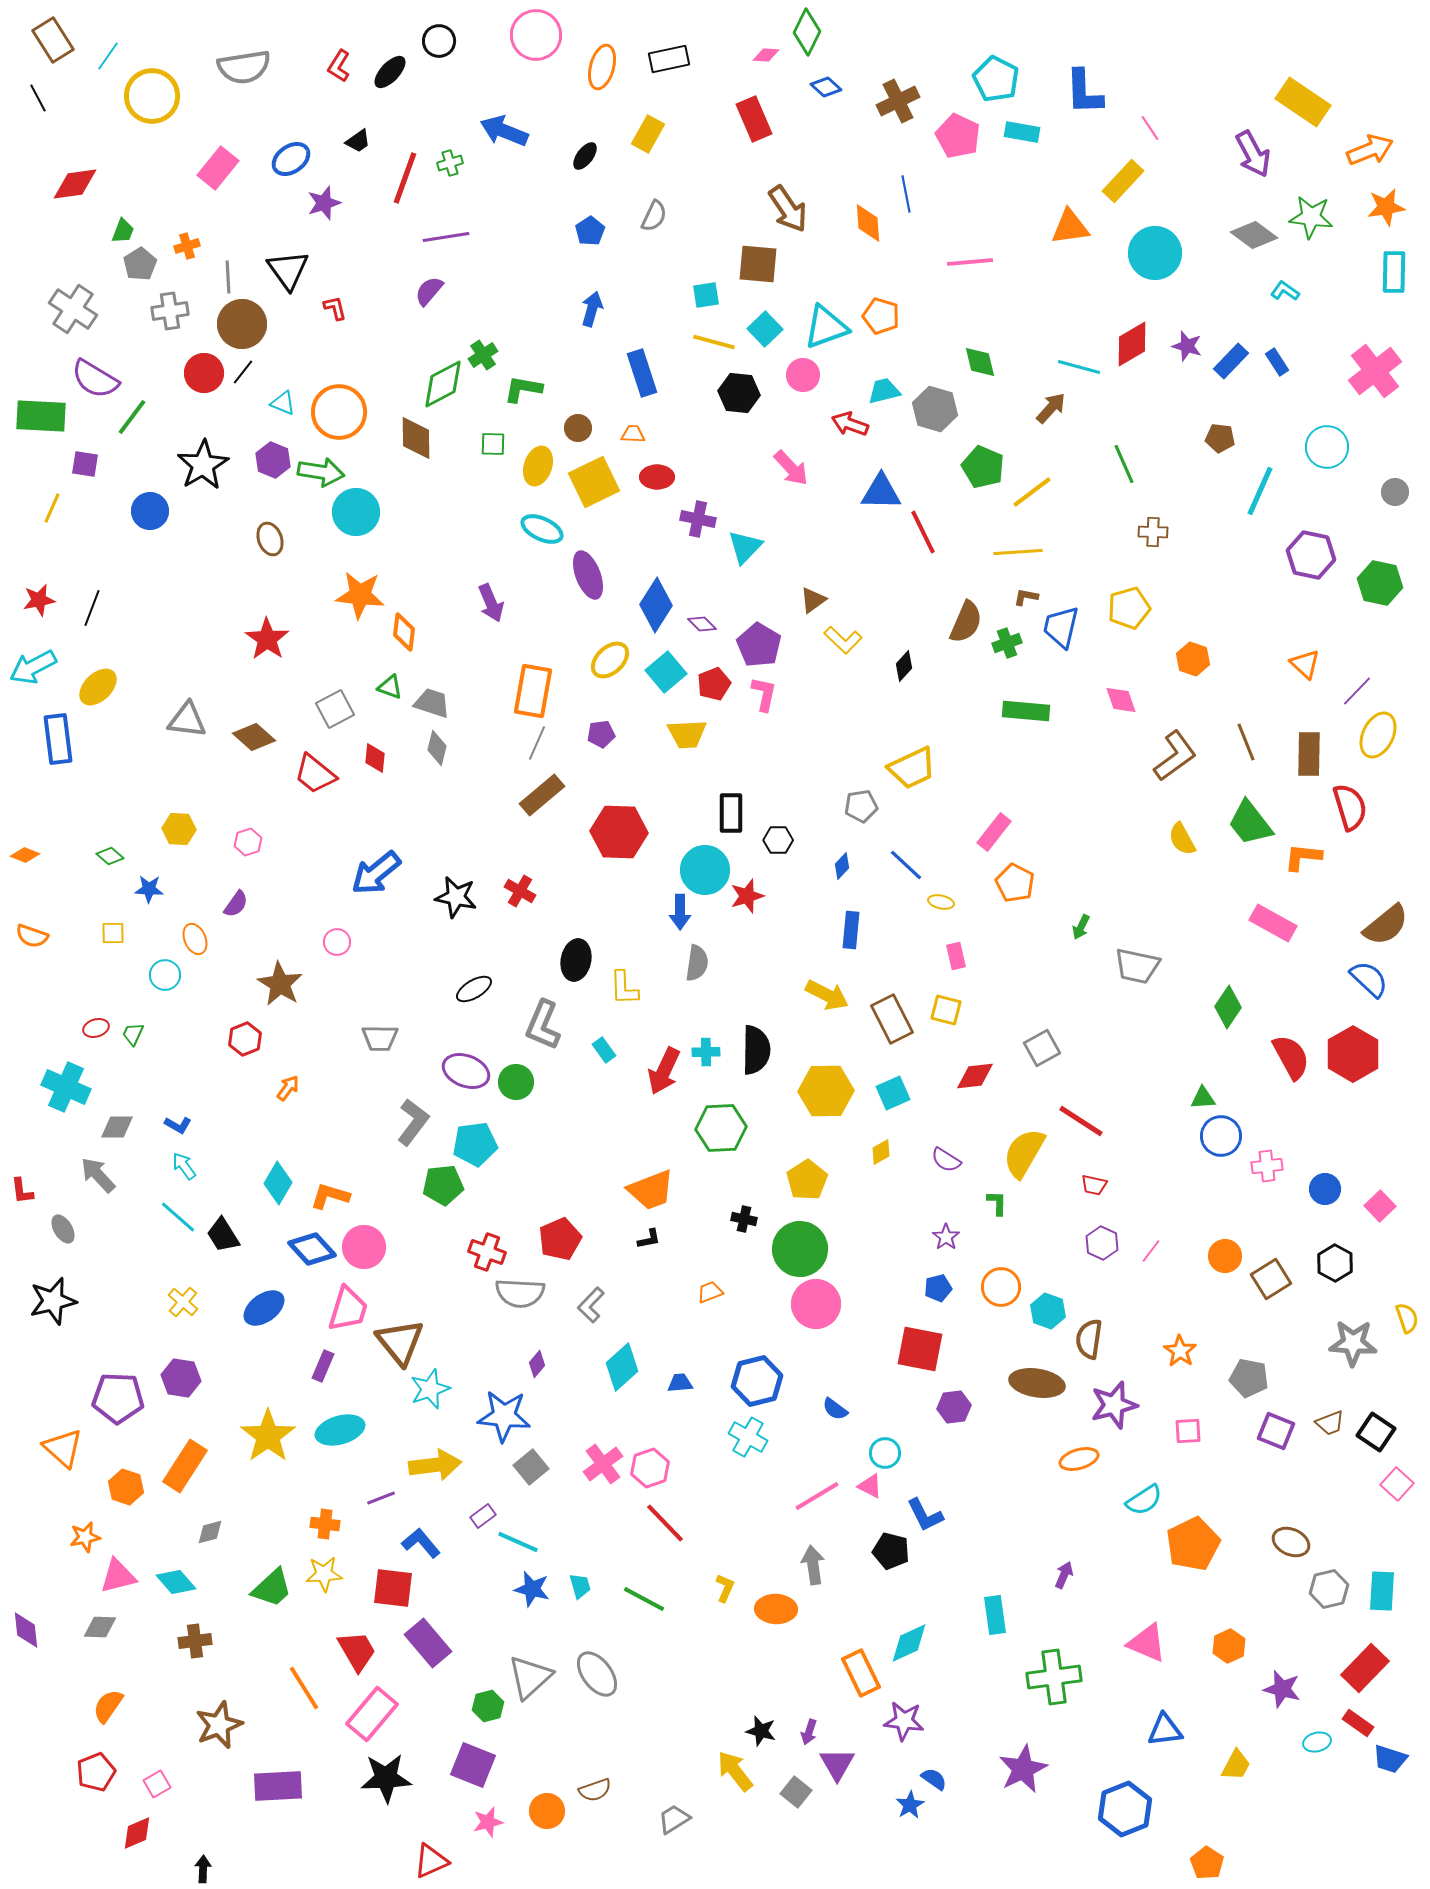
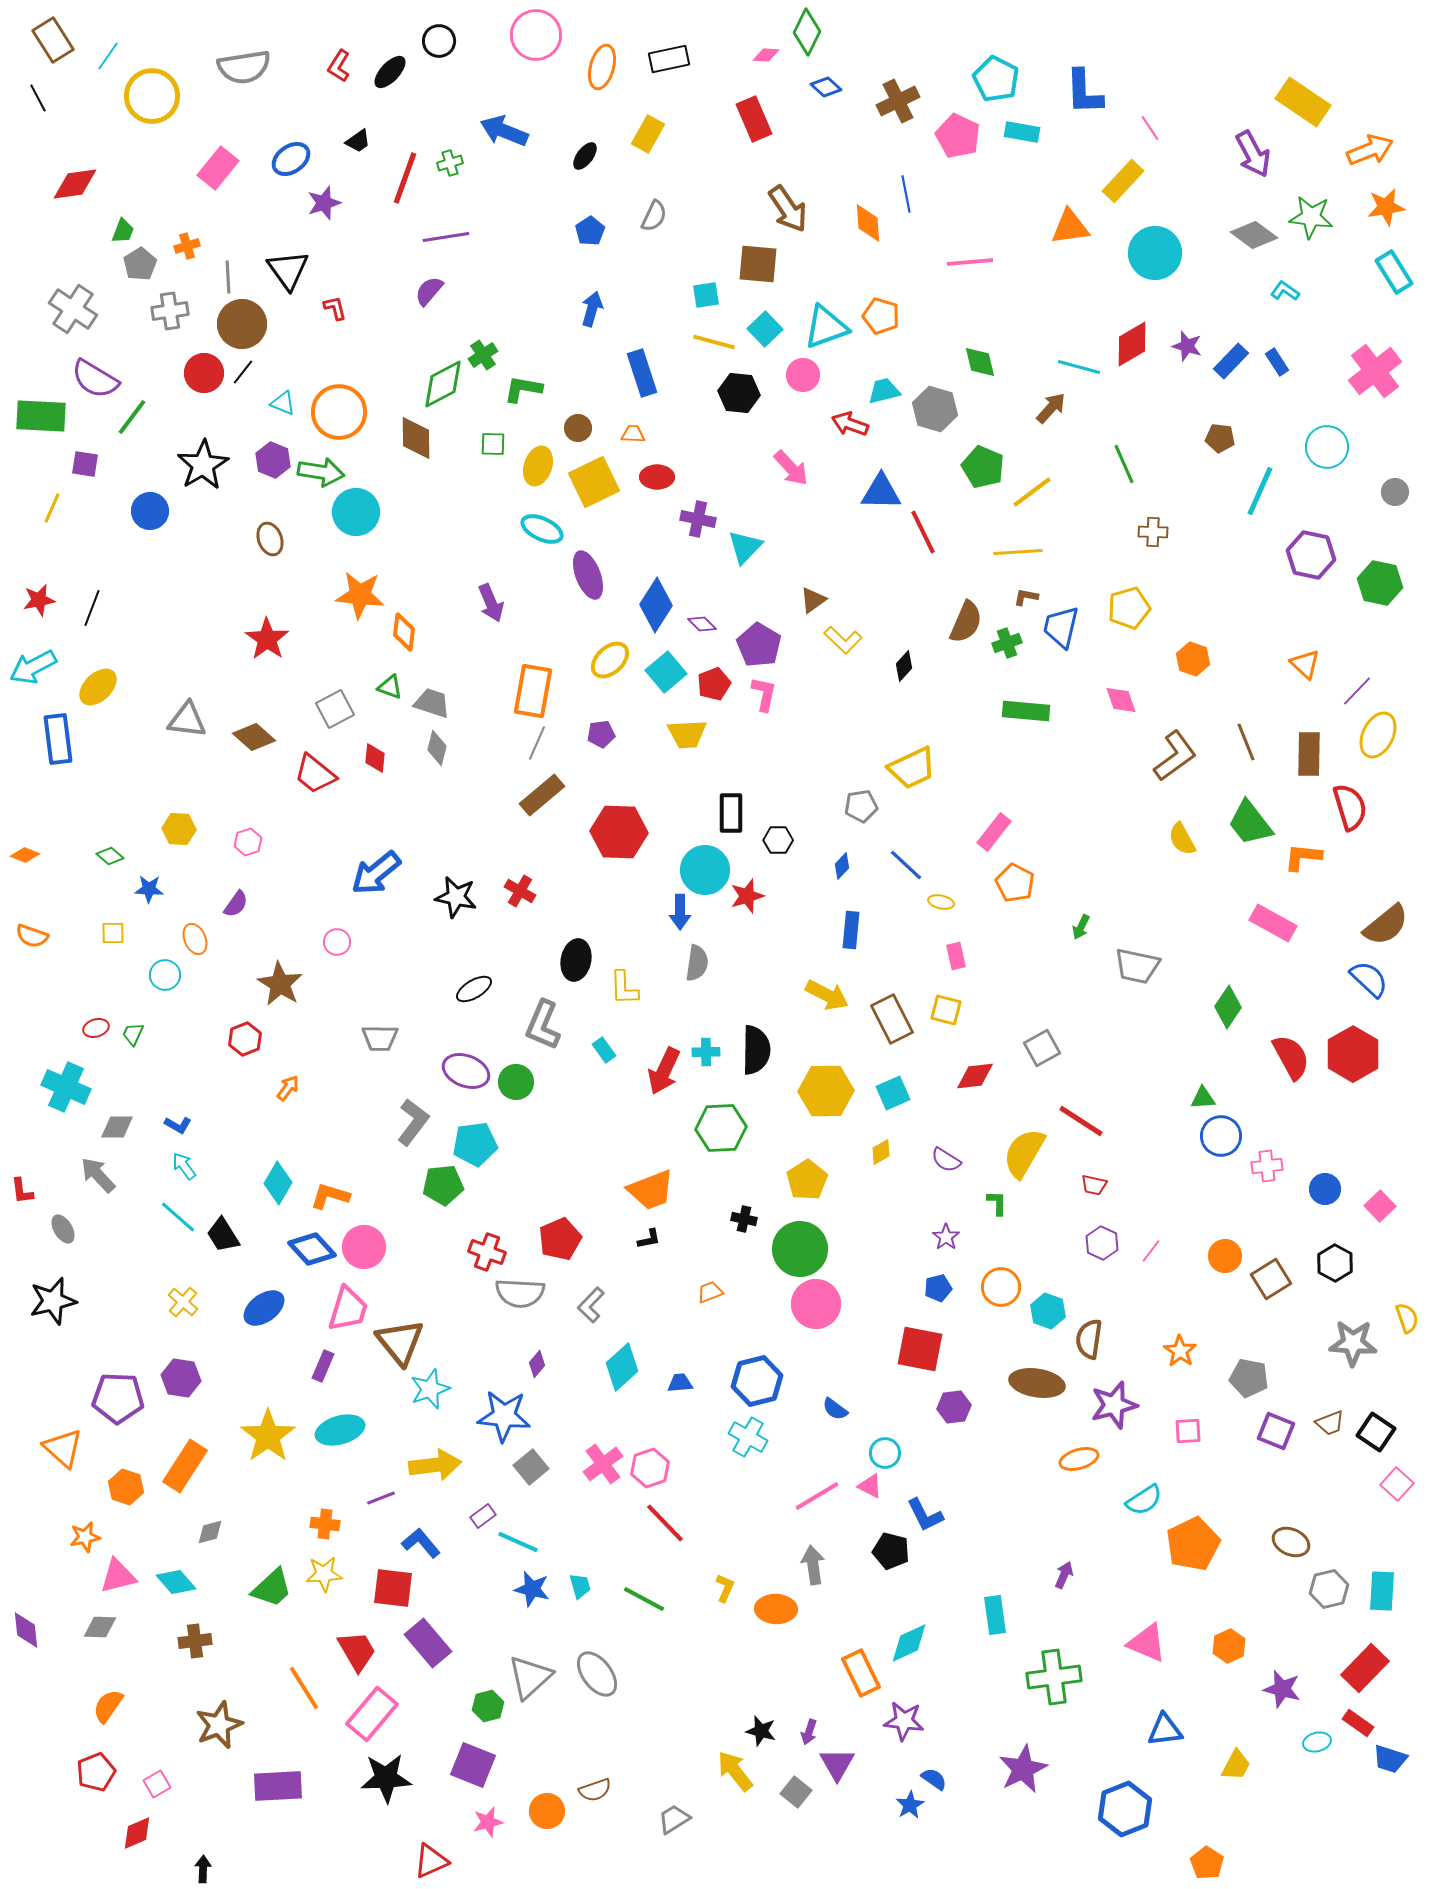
cyan rectangle at (1394, 272): rotated 33 degrees counterclockwise
